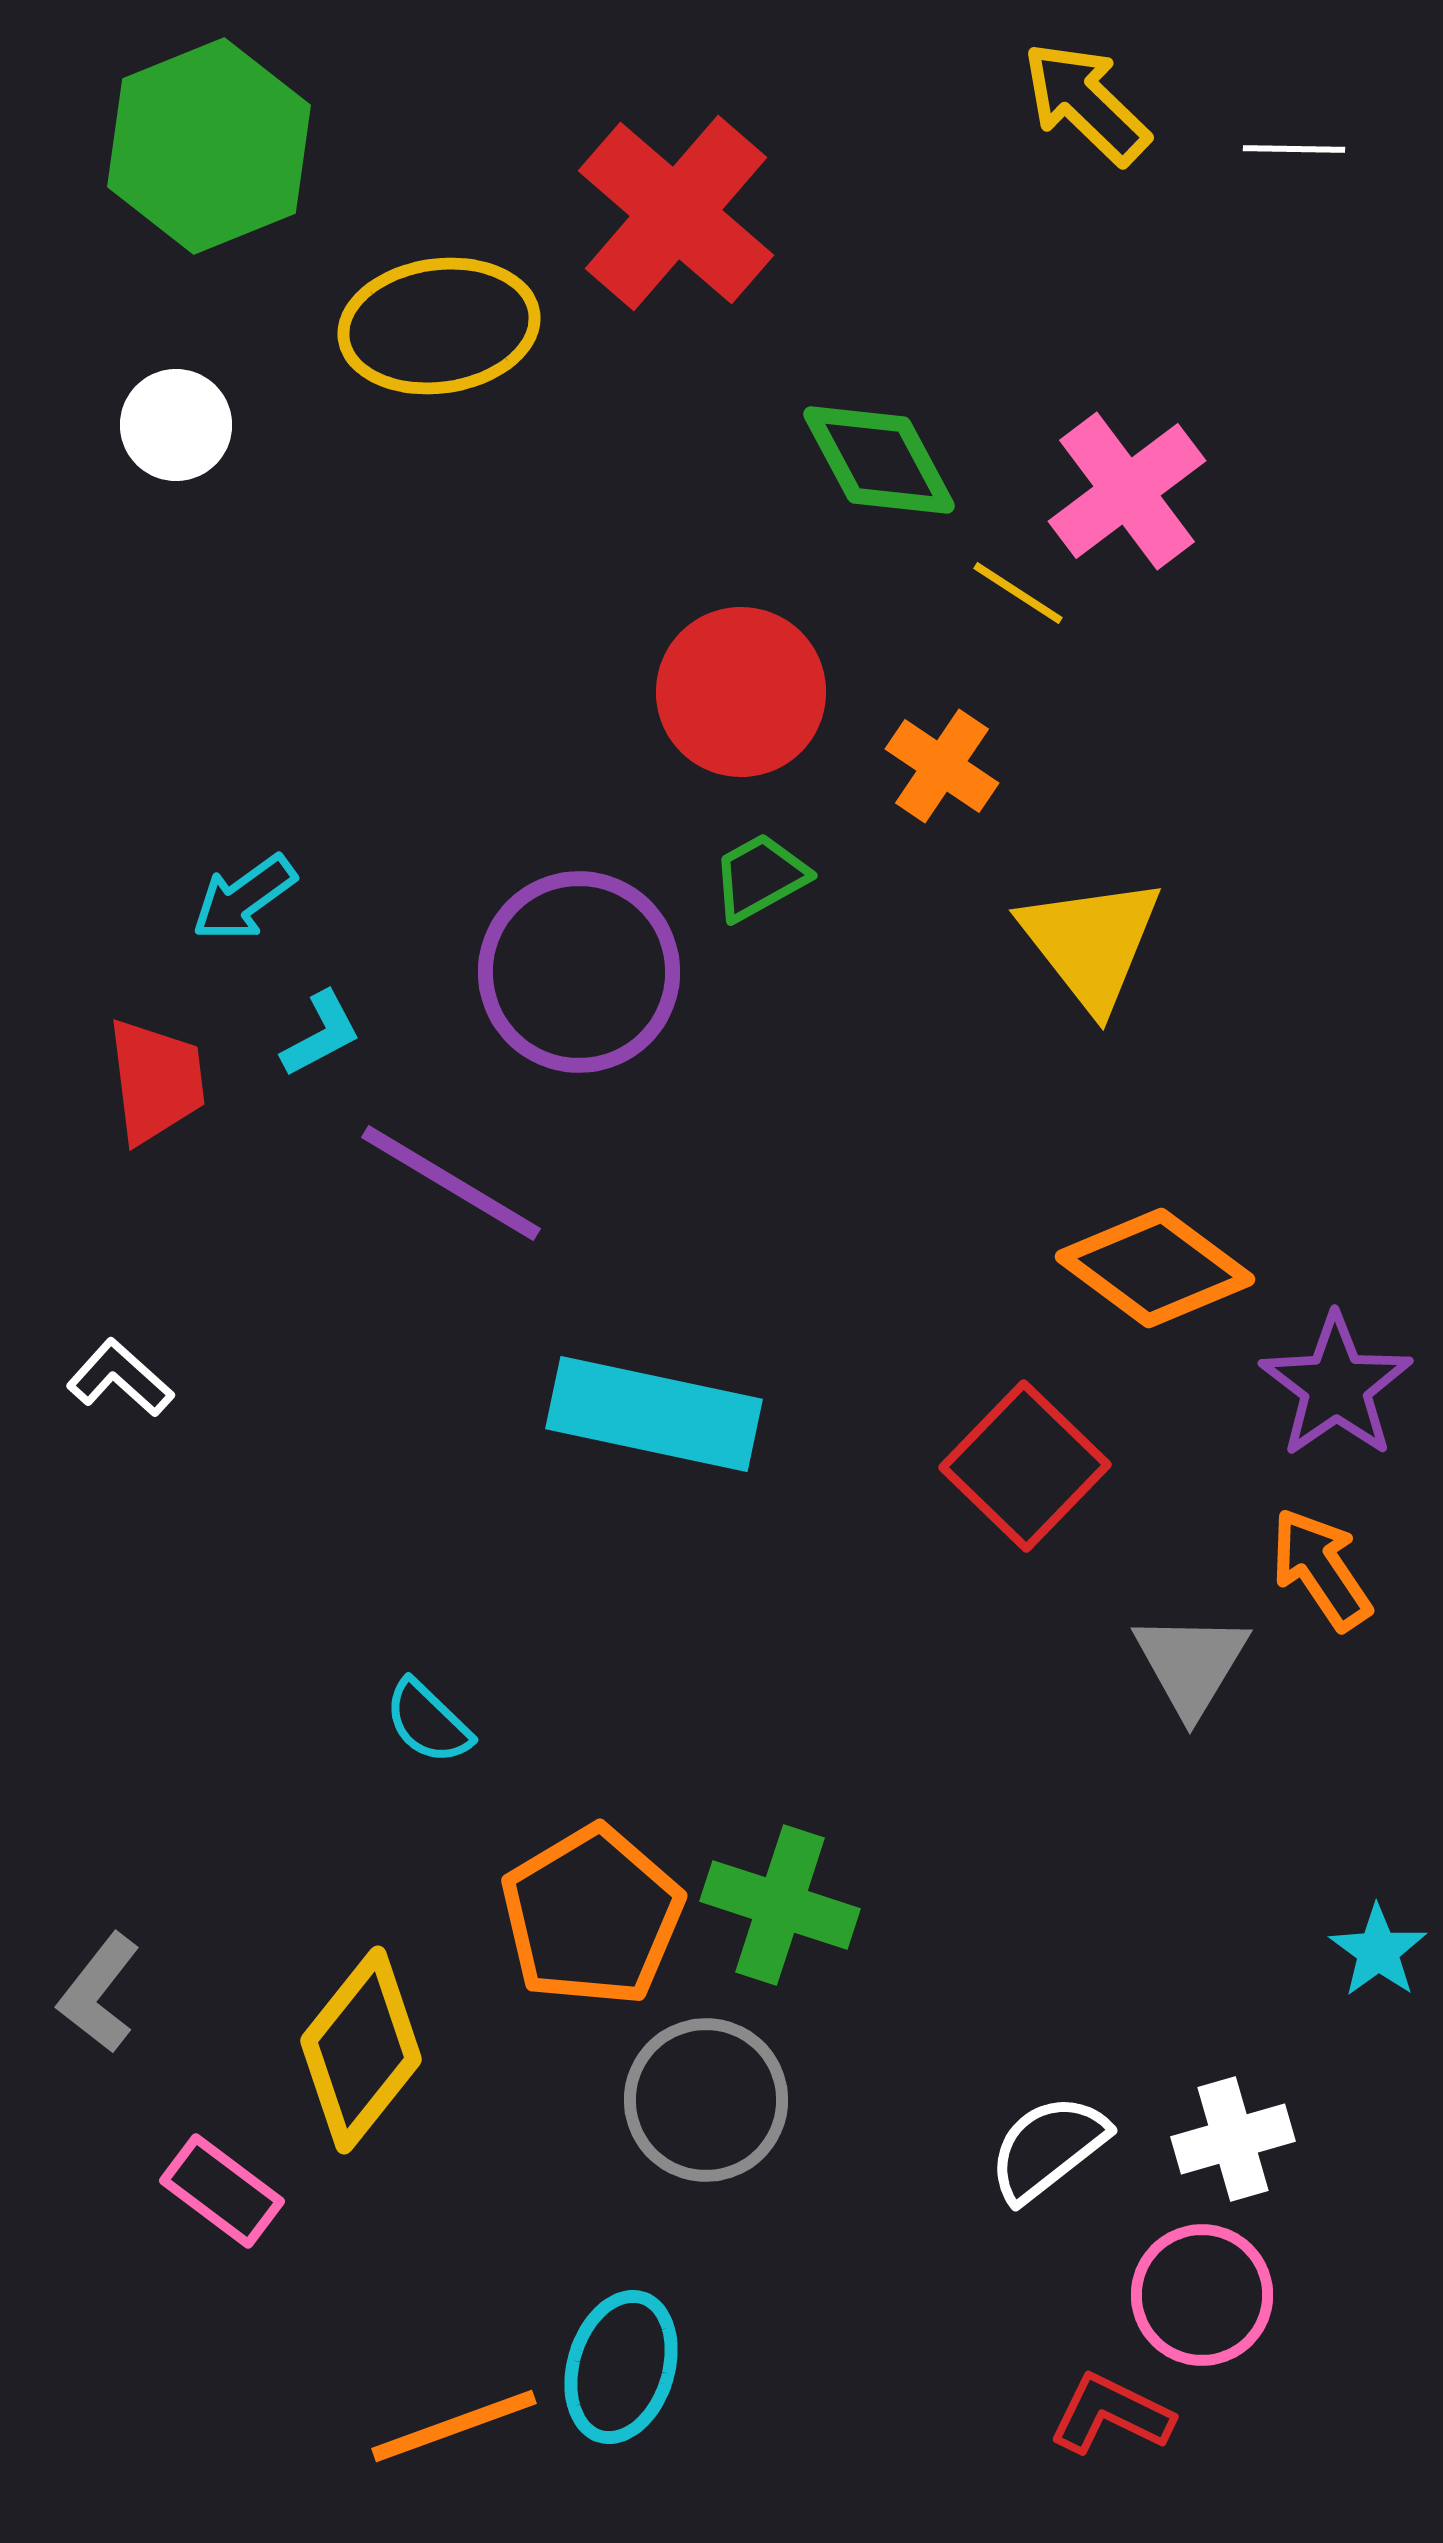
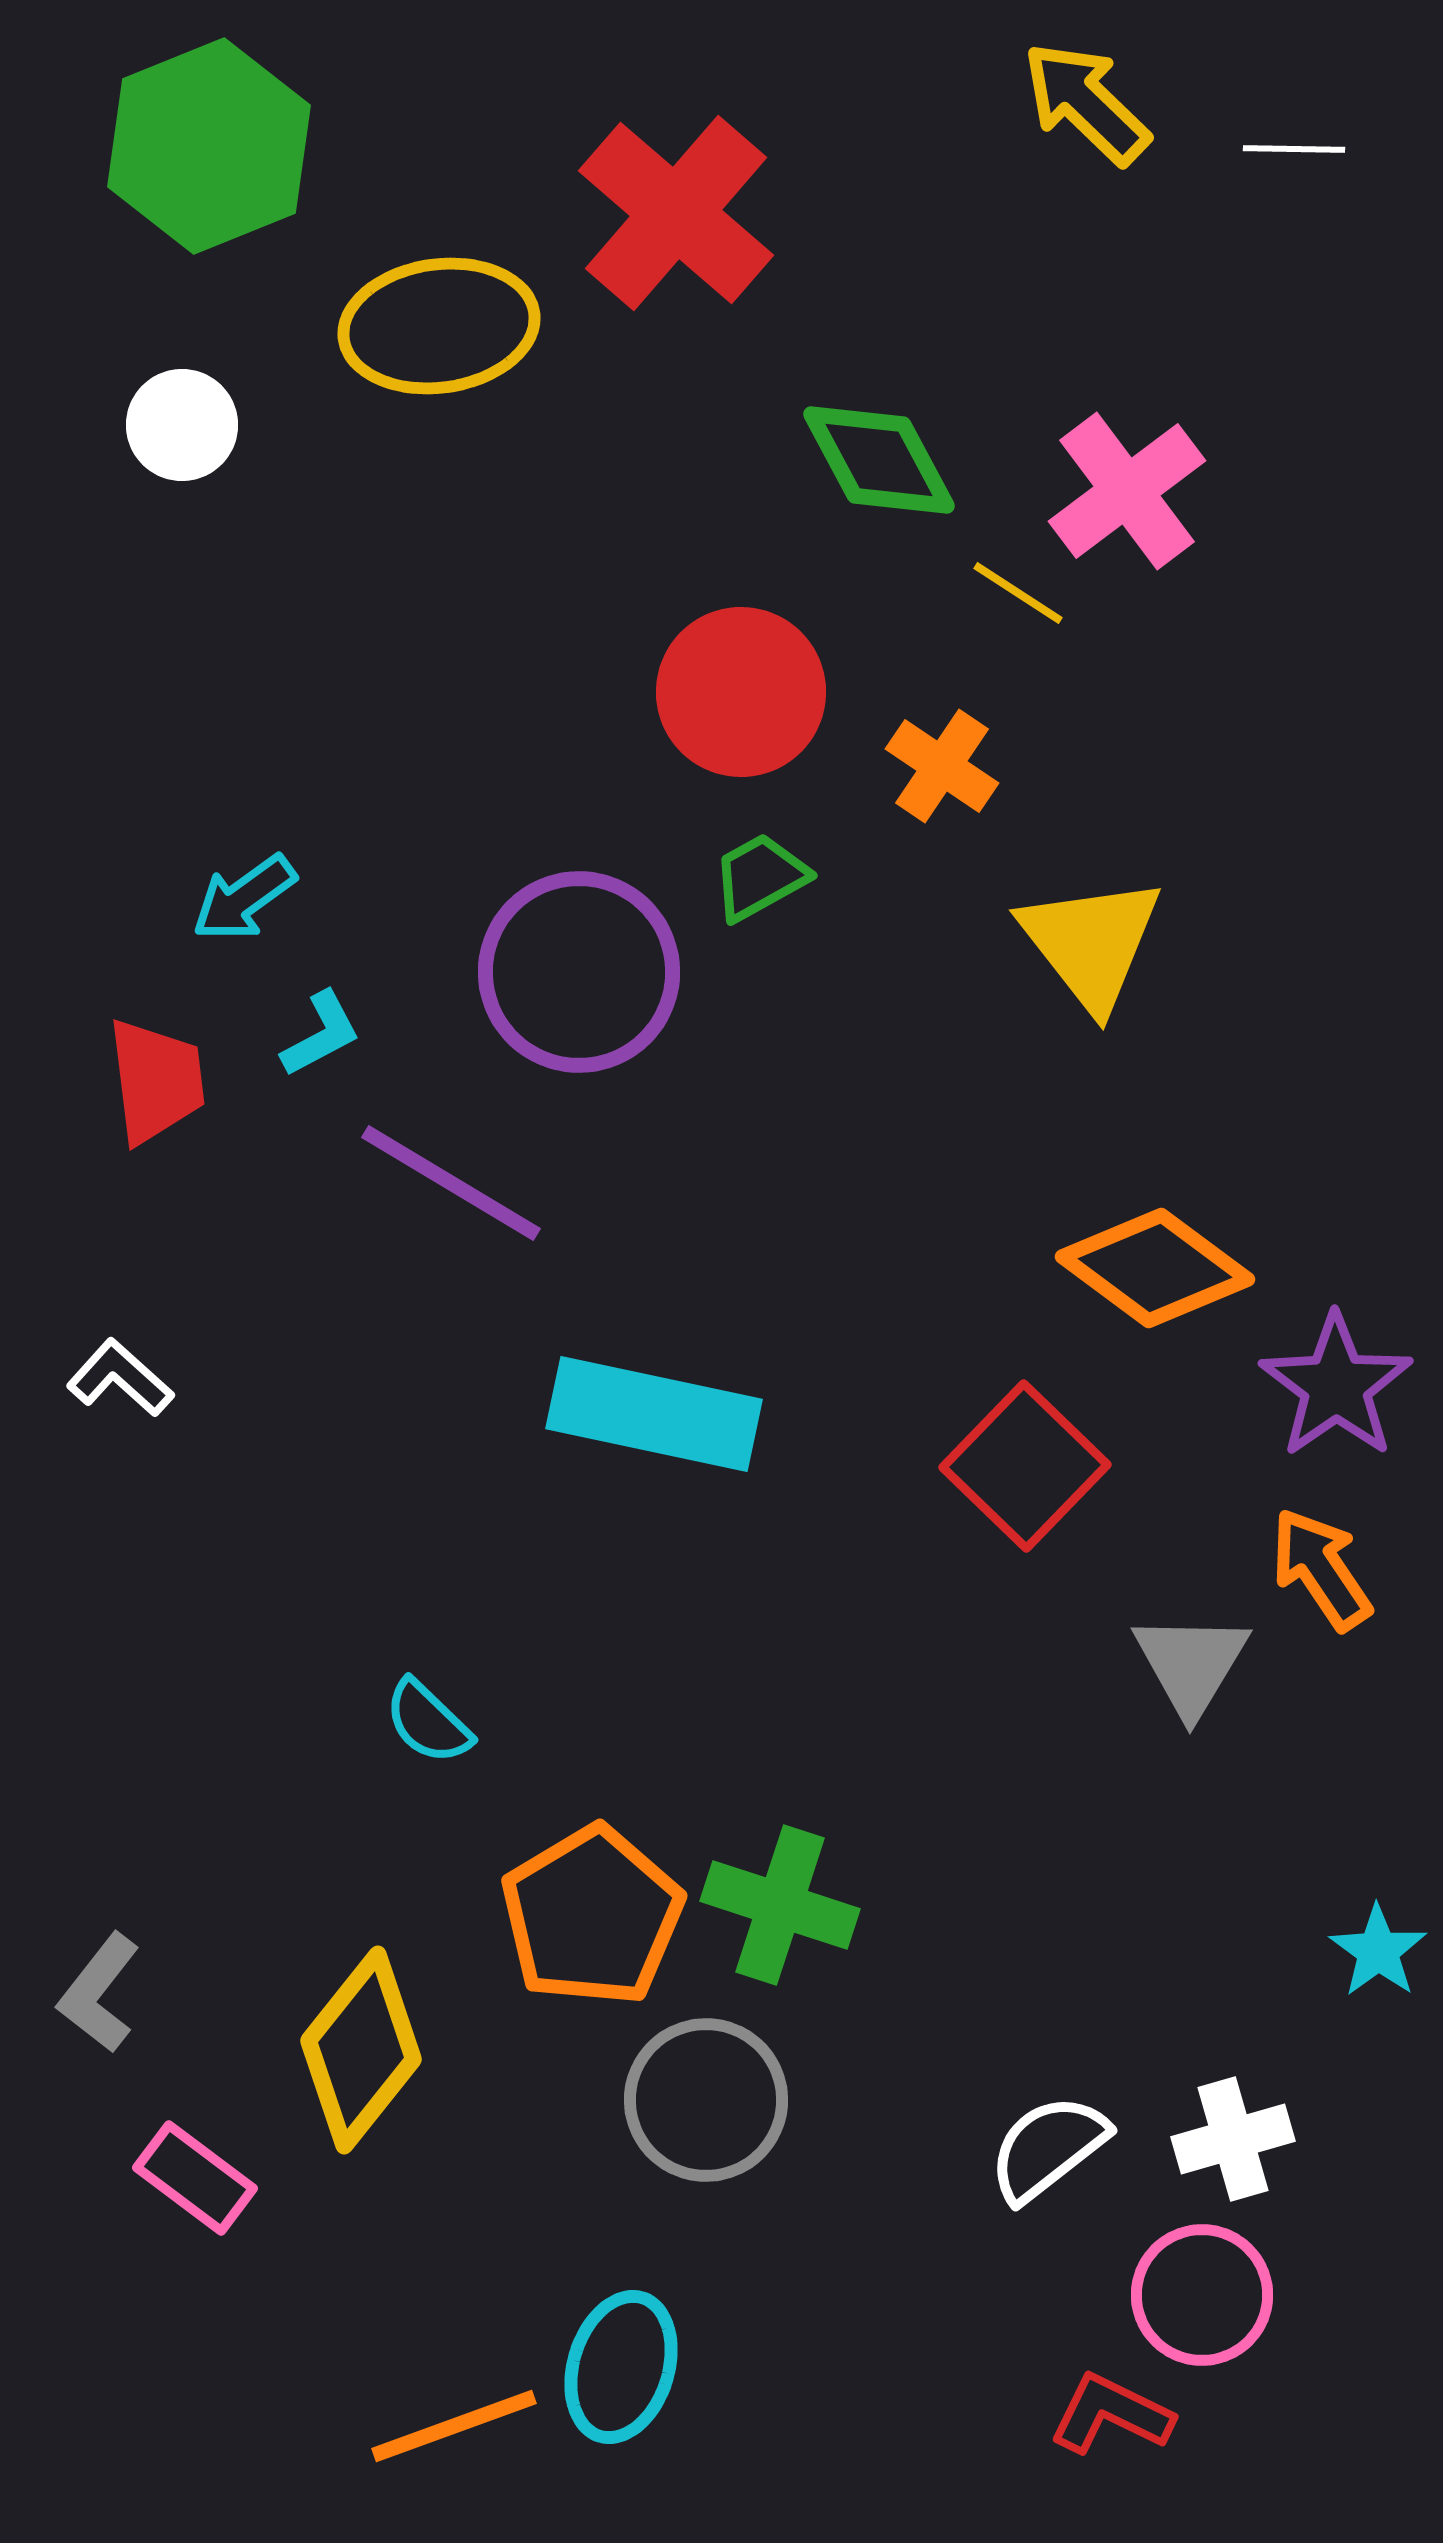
white circle: moved 6 px right
pink rectangle: moved 27 px left, 13 px up
